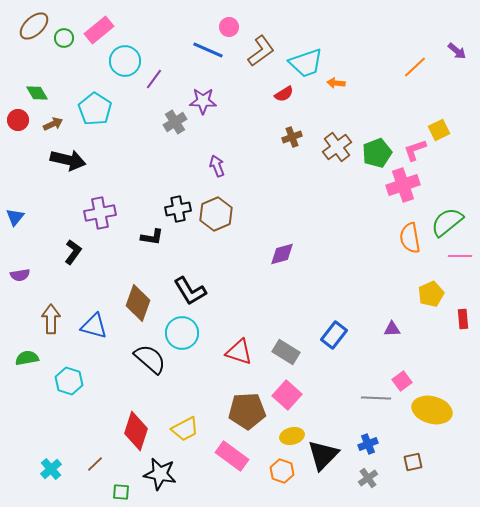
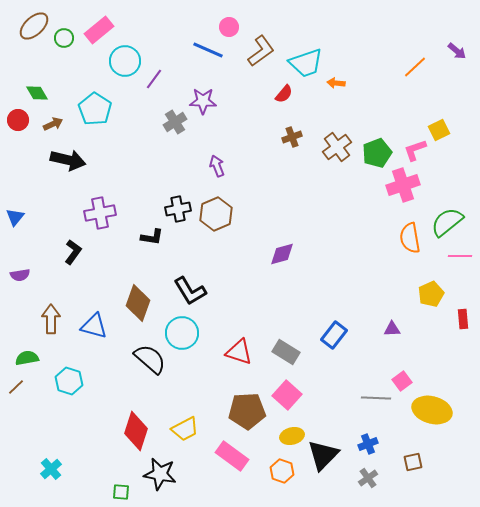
red semicircle at (284, 94): rotated 18 degrees counterclockwise
brown line at (95, 464): moved 79 px left, 77 px up
